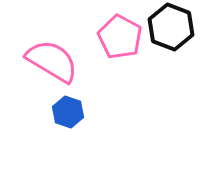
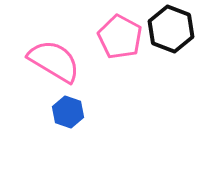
black hexagon: moved 2 px down
pink semicircle: moved 2 px right
